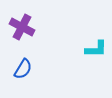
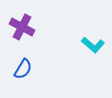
cyan L-shape: moved 3 px left, 4 px up; rotated 40 degrees clockwise
